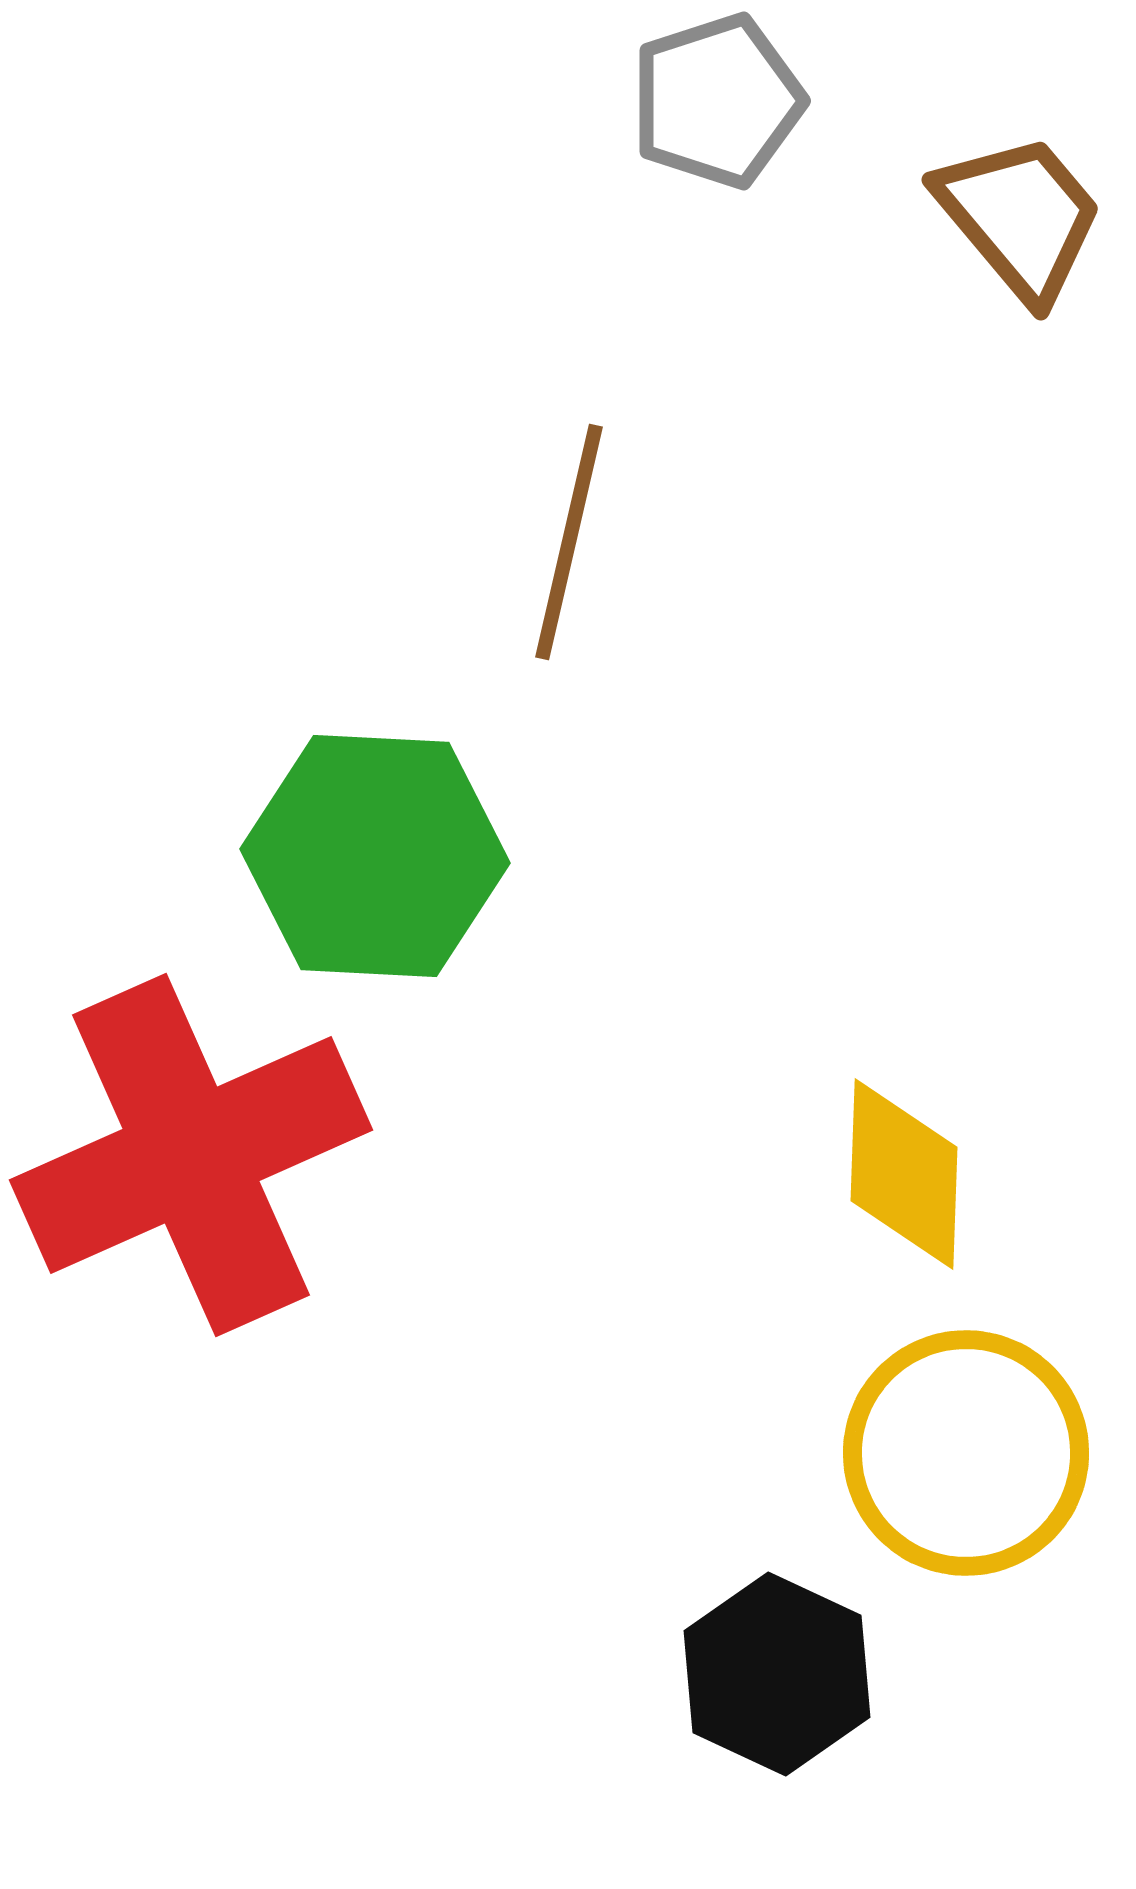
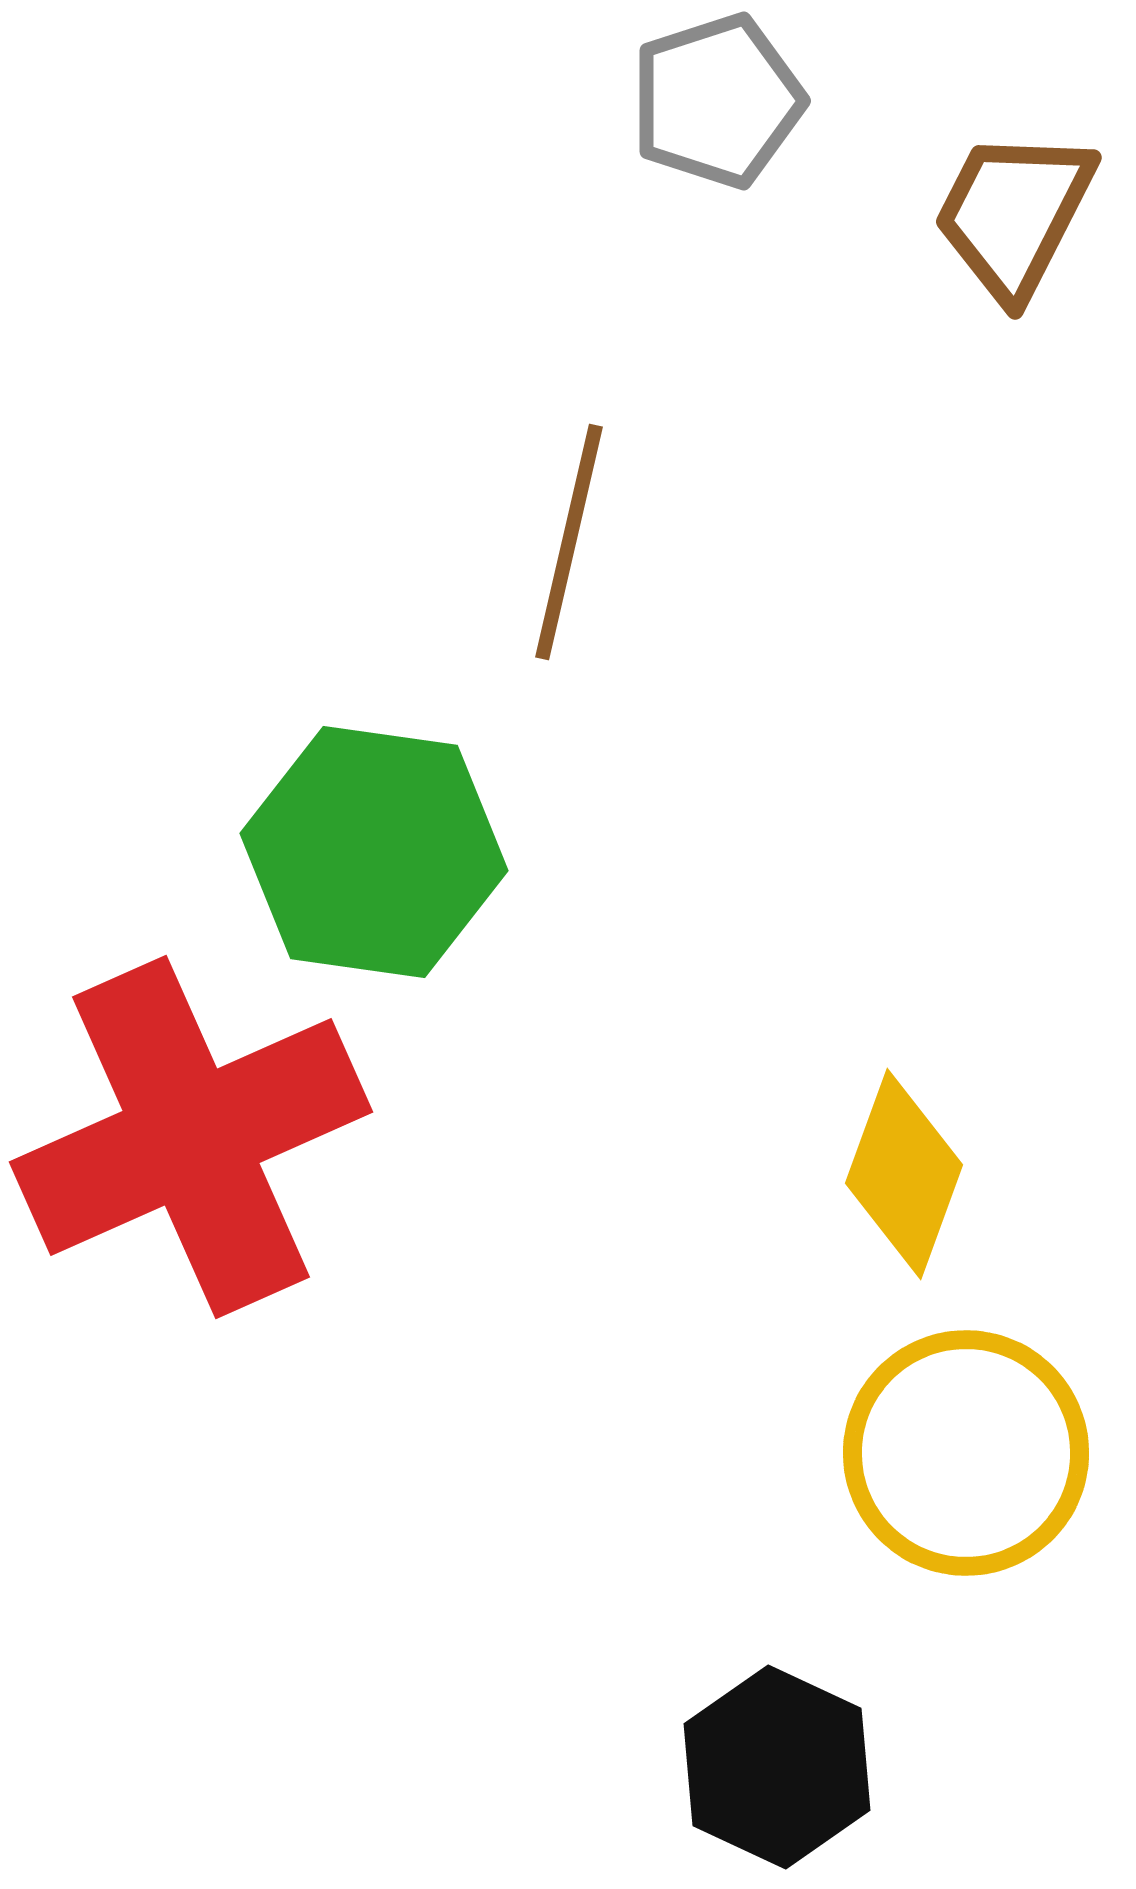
brown trapezoid: moved 6 px left, 3 px up; rotated 113 degrees counterclockwise
green hexagon: moved 1 px left, 4 px up; rotated 5 degrees clockwise
red cross: moved 18 px up
yellow diamond: rotated 18 degrees clockwise
black hexagon: moved 93 px down
